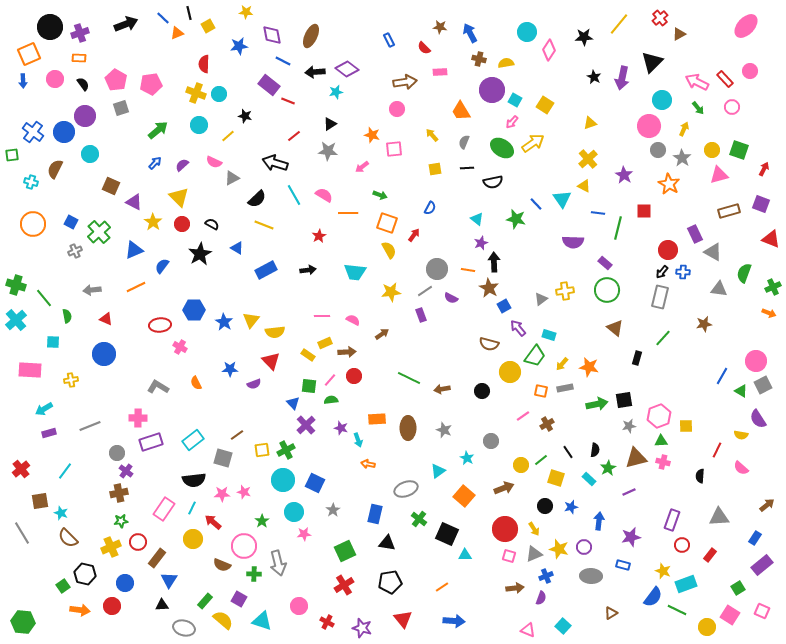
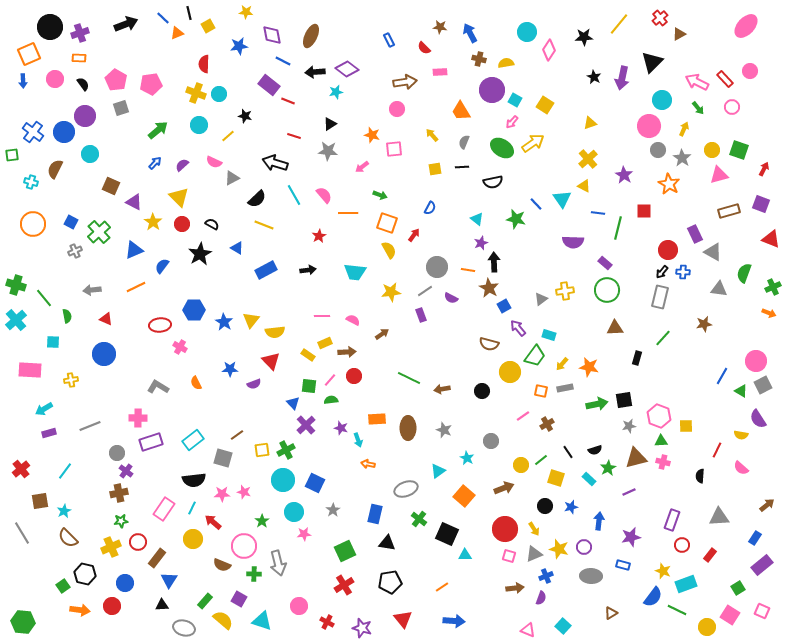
red line at (294, 136): rotated 56 degrees clockwise
black line at (467, 168): moved 5 px left, 1 px up
pink semicircle at (324, 195): rotated 18 degrees clockwise
gray circle at (437, 269): moved 2 px up
brown triangle at (615, 328): rotated 42 degrees counterclockwise
pink hexagon at (659, 416): rotated 20 degrees counterclockwise
black semicircle at (595, 450): rotated 64 degrees clockwise
cyan star at (61, 513): moved 3 px right, 2 px up; rotated 24 degrees clockwise
